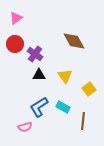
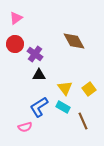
yellow triangle: moved 12 px down
brown line: rotated 30 degrees counterclockwise
